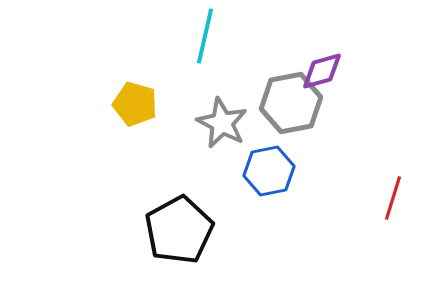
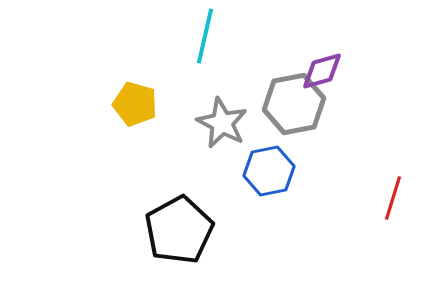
gray hexagon: moved 3 px right, 1 px down
